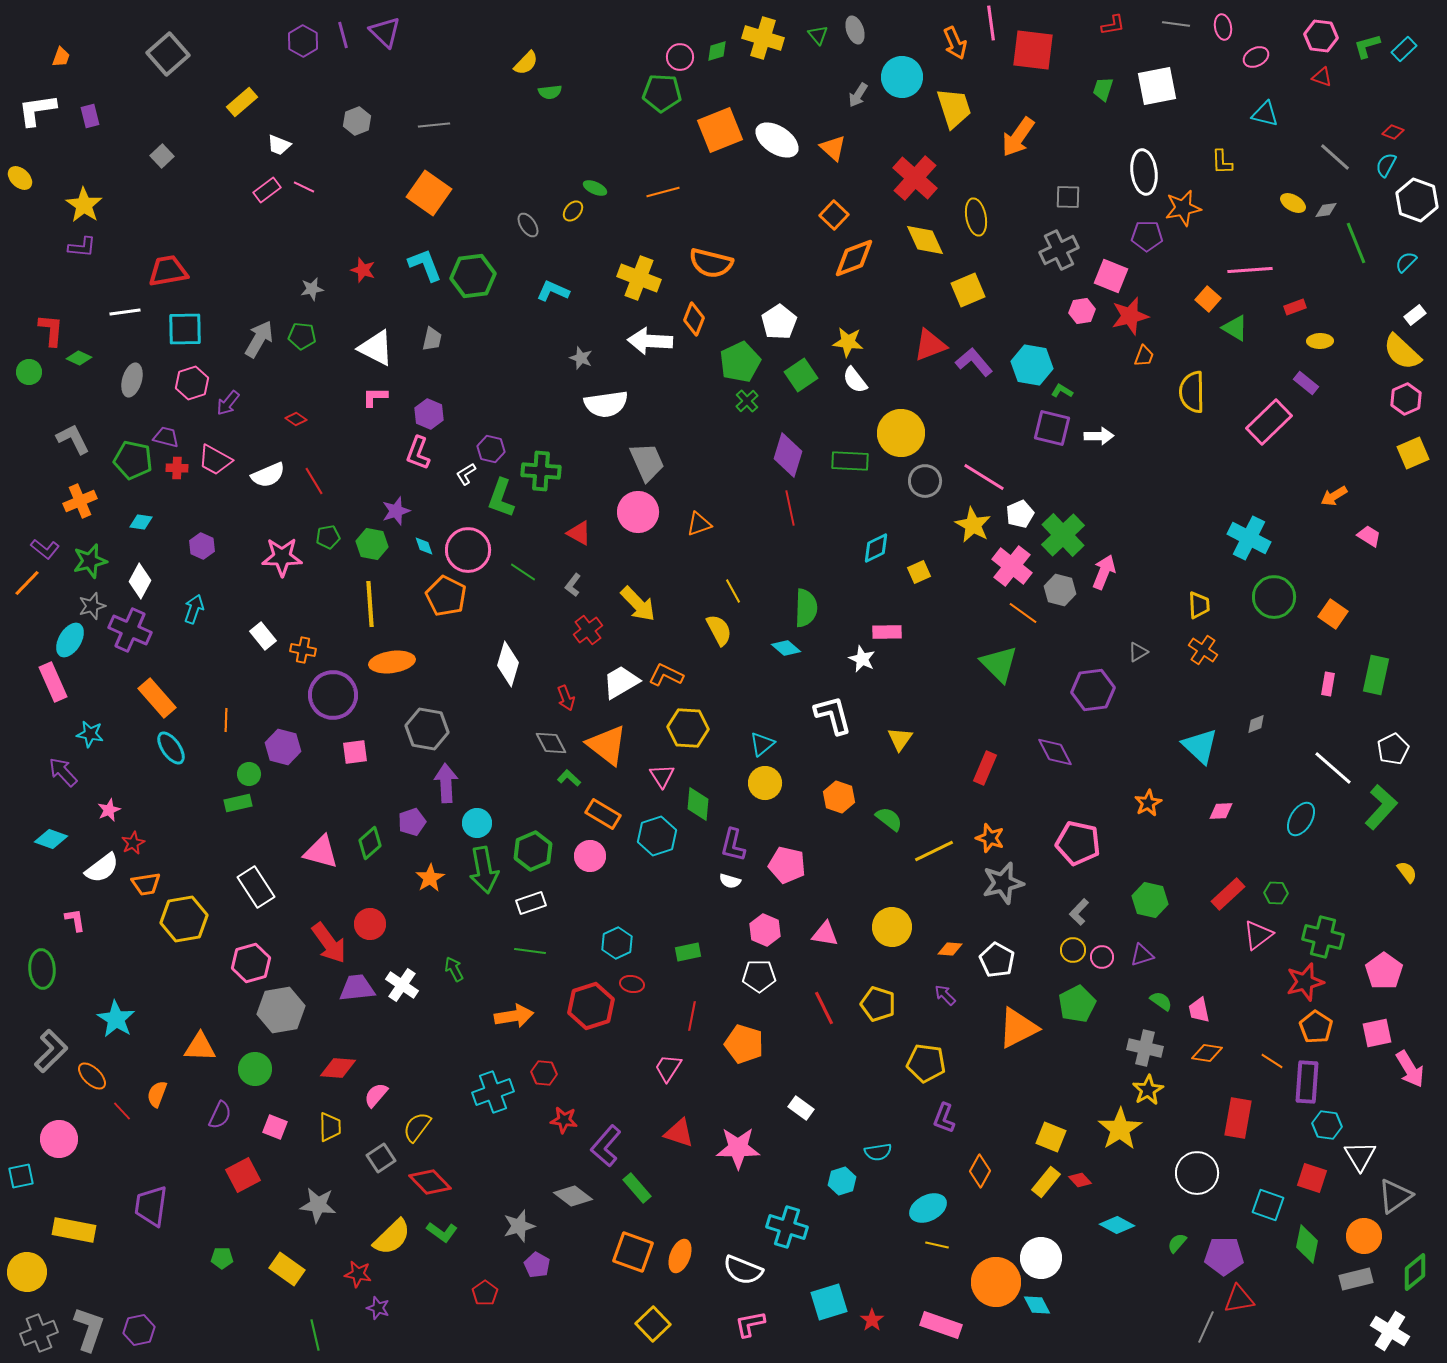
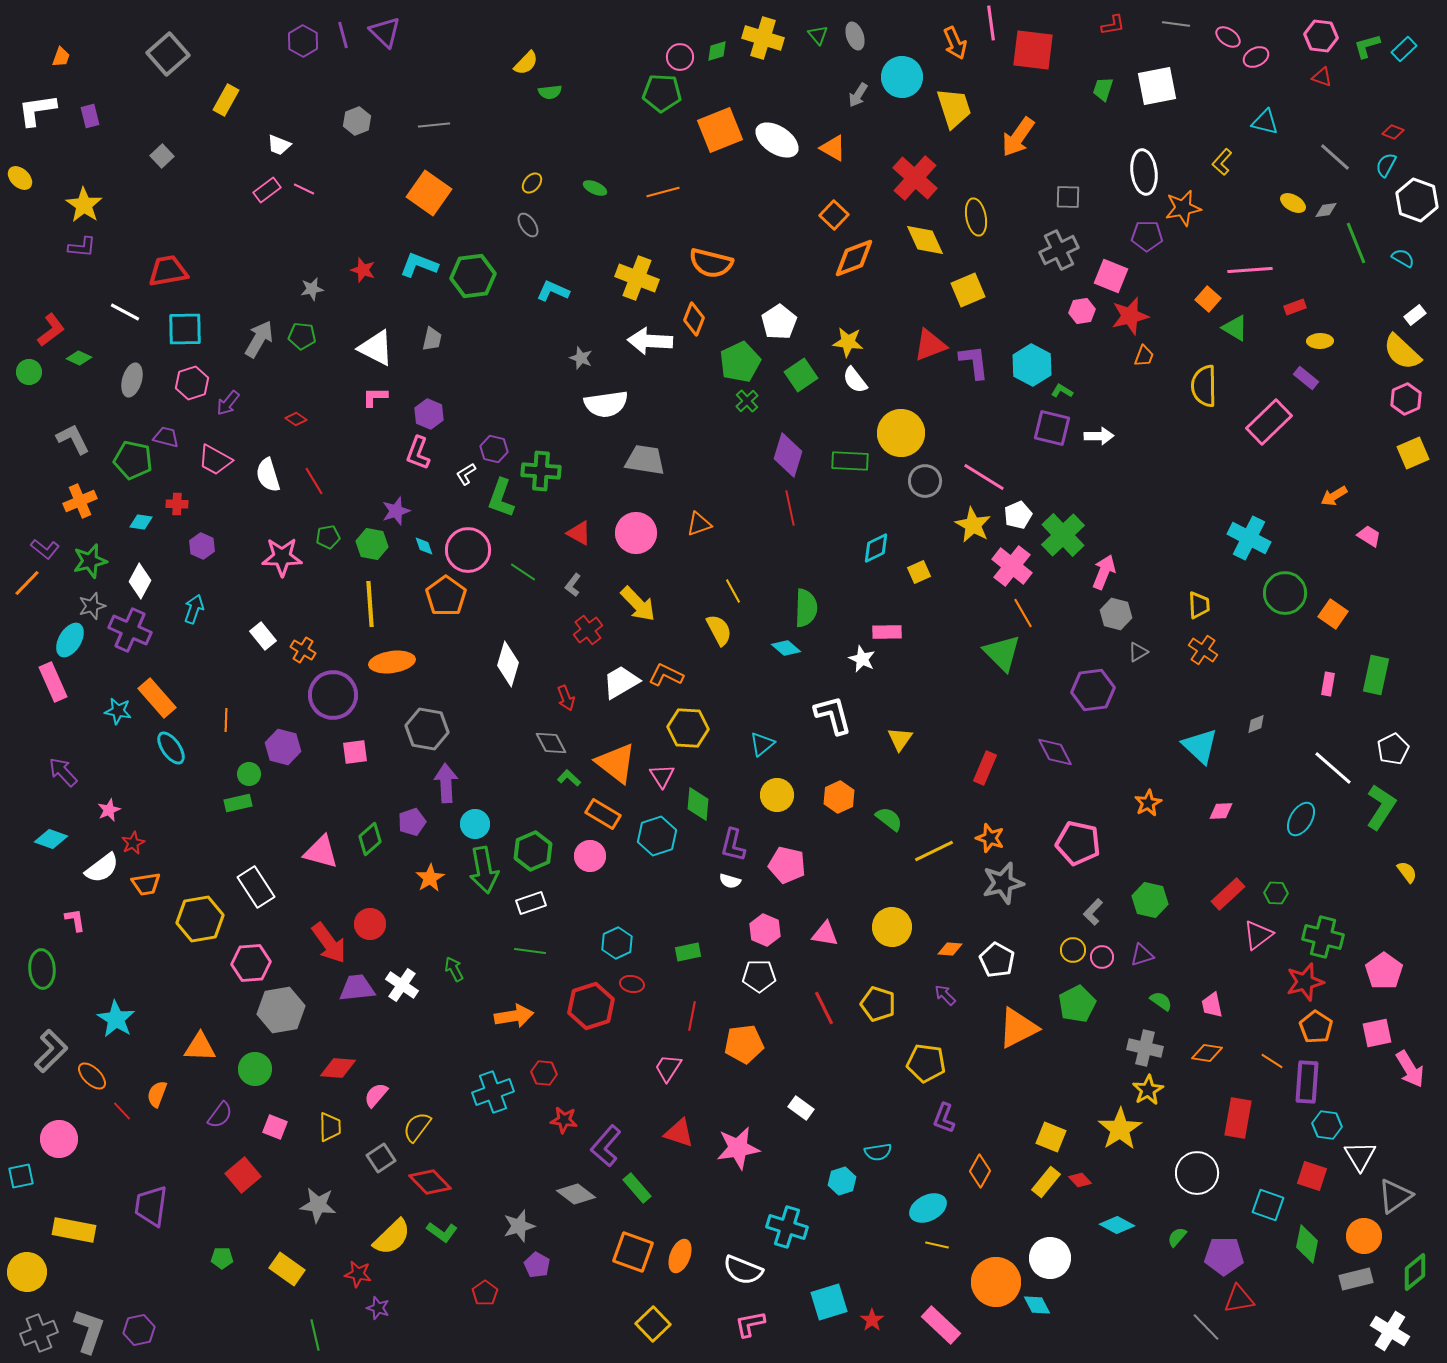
pink ellipse at (1223, 27): moved 5 px right, 10 px down; rotated 45 degrees counterclockwise
gray ellipse at (855, 30): moved 6 px down
yellow rectangle at (242, 102): moved 16 px left, 2 px up; rotated 20 degrees counterclockwise
cyan triangle at (1265, 114): moved 8 px down
orange triangle at (833, 148): rotated 12 degrees counterclockwise
yellow L-shape at (1222, 162): rotated 44 degrees clockwise
pink line at (304, 187): moved 2 px down
yellow ellipse at (573, 211): moved 41 px left, 28 px up
cyan semicircle at (1406, 262): moved 3 px left, 4 px up; rotated 75 degrees clockwise
cyan L-shape at (425, 265): moved 6 px left; rotated 48 degrees counterclockwise
yellow cross at (639, 278): moved 2 px left
white line at (125, 312): rotated 36 degrees clockwise
red L-shape at (51, 330): rotated 48 degrees clockwise
purple L-shape at (974, 362): rotated 33 degrees clockwise
cyan hexagon at (1032, 365): rotated 18 degrees clockwise
purple rectangle at (1306, 383): moved 5 px up
yellow semicircle at (1192, 392): moved 12 px right, 6 px up
purple hexagon at (491, 449): moved 3 px right
gray trapezoid at (647, 462): moved 2 px left, 2 px up; rotated 57 degrees counterclockwise
red cross at (177, 468): moved 36 px down
white semicircle at (268, 475): rotated 96 degrees clockwise
pink circle at (638, 512): moved 2 px left, 21 px down
white pentagon at (1020, 514): moved 2 px left, 1 px down
gray hexagon at (1060, 590): moved 56 px right, 24 px down
orange pentagon at (446, 596): rotated 9 degrees clockwise
green circle at (1274, 597): moved 11 px right, 4 px up
orange line at (1023, 613): rotated 24 degrees clockwise
orange cross at (303, 650): rotated 20 degrees clockwise
green triangle at (999, 664): moved 3 px right, 11 px up
cyan star at (90, 734): moved 28 px right, 23 px up
orange triangle at (607, 745): moved 9 px right, 18 px down
yellow circle at (765, 783): moved 12 px right, 12 px down
orange hexagon at (839, 797): rotated 16 degrees clockwise
green L-shape at (1381, 807): rotated 9 degrees counterclockwise
cyan circle at (477, 823): moved 2 px left, 1 px down
green diamond at (370, 843): moved 4 px up
gray L-shape at (1079, 912): moved 14 px right
yellow hexagon at (184, 919): moved 16 px right
pink hexagon at (251, 963): rotated 12 degrees clockwise
pink trapezoid at (1199, 1010): moved 13 px right, 5 px up
orange pentagon at (744, 1044): rotated 24 degrees counterclockwise
purple semicircle at (220, 1115): rotated 12 degrees clockwise
pink star at (738, 1148): rotated 9 degrees counterclockwise
red square at (243, 1175): rotated 12 degrees counterclockwise
red square at (1312, 1178): moved 2 px up
gray diamond at (573, 1196): moved 3 px right, 2 px up
green semicircle at (1177, 1243): moved 6 px up
white circle at (1041, 1258): moved 9 px right
pink rectangle at (941, 1325): rotated 24 degrees clockwise
gray line at (1206, 1327): rotated 68 degrees counterclockwise
gray L-shape at (89, 1329): moved 2 px down
